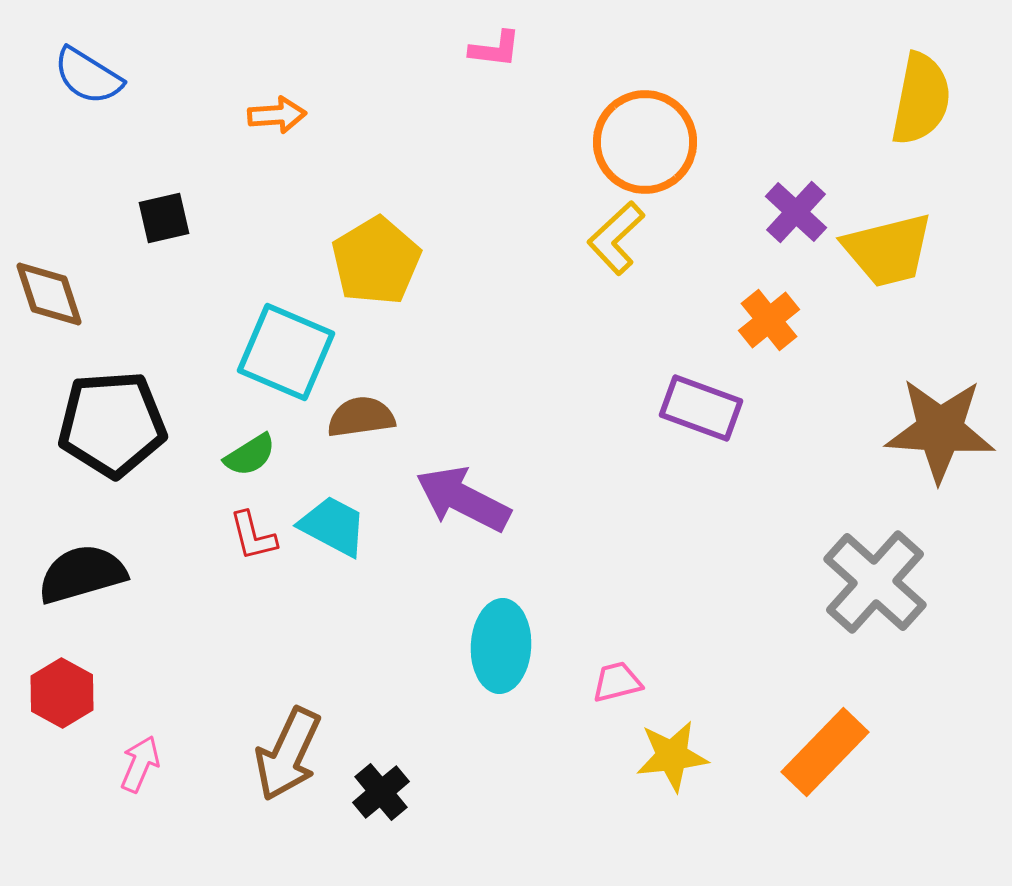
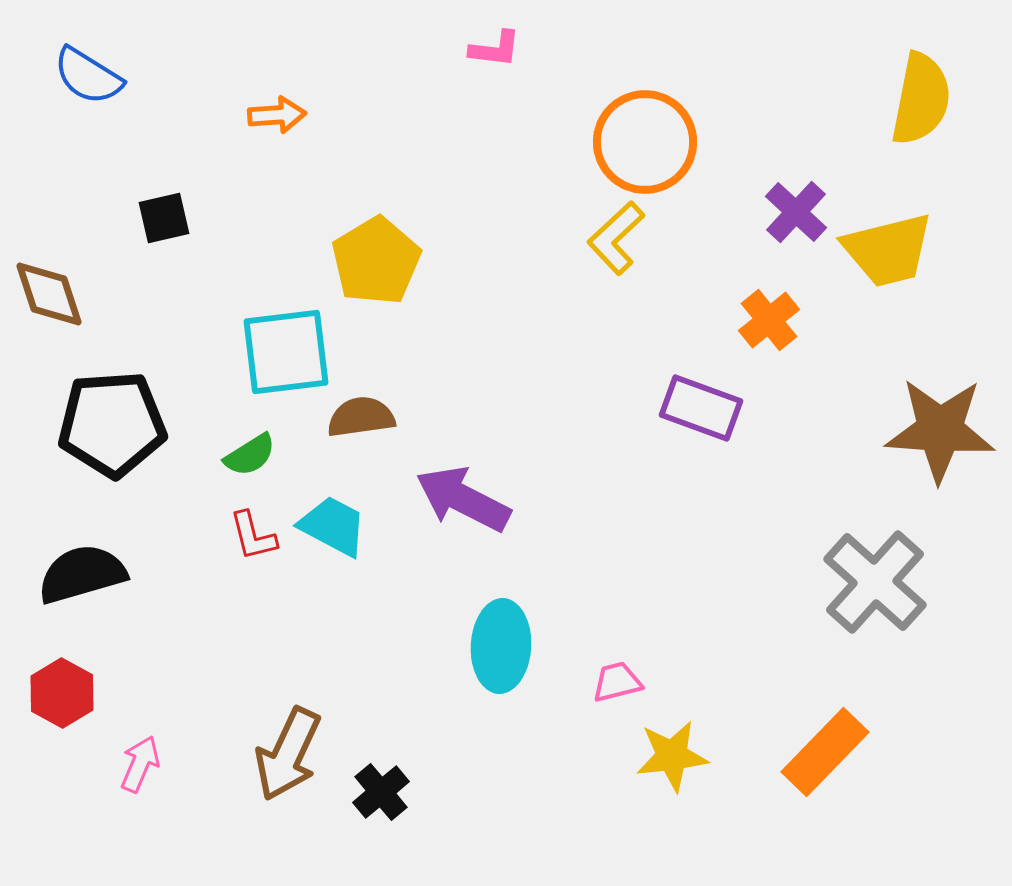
cyan square: rotated 30 degrees counterclockwise
